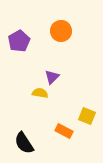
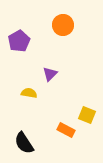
orange circle: moved 2 px right, 6 px up
purple triangle: moved 2 px left, 3 px up
yellow semicircle: moved 11 px left
yellow square: moved 1 px up
orange rectangle: moved 2 px right, 1 px up
